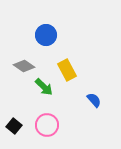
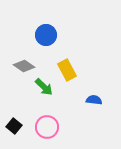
blue semicircle: rotated 42 degrees counterclockwise
pink circle: moved 2 px down
